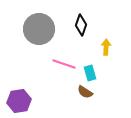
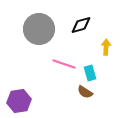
black diamond: rotated 55 degrees clockwise
